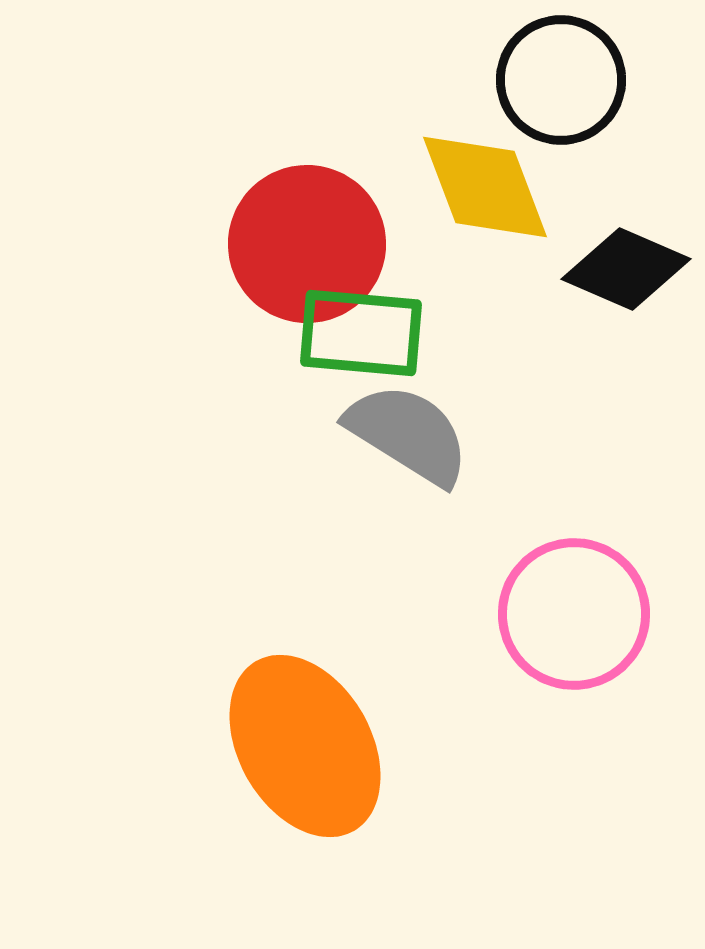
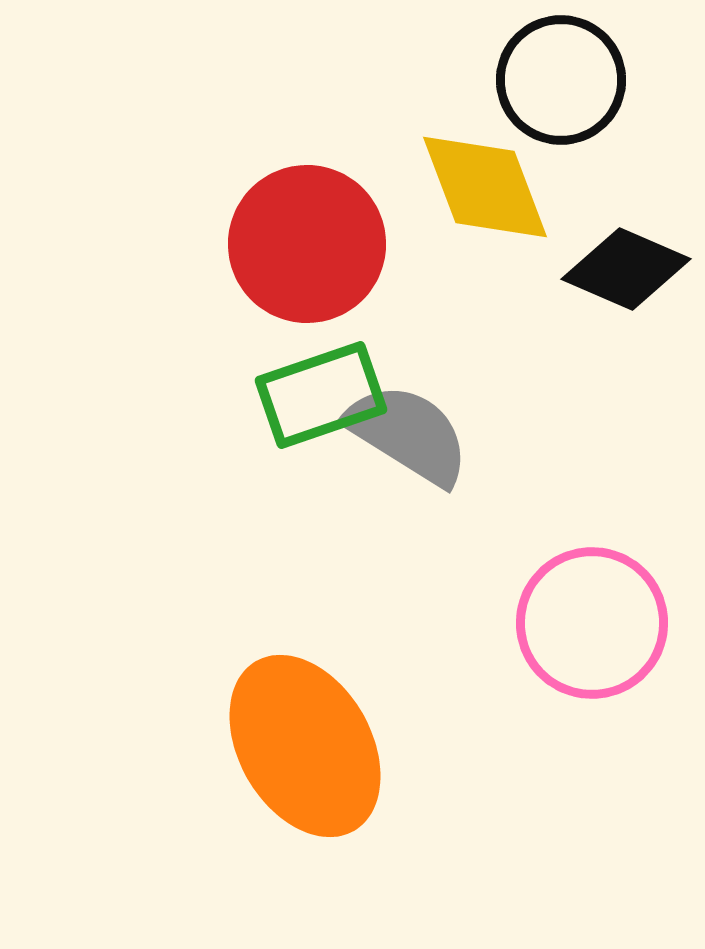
green rectangle: moved 40 px left, 62 px down; rotated 24 degrees counterclockwise
pink circle: moved 18 px right, 9 px down
